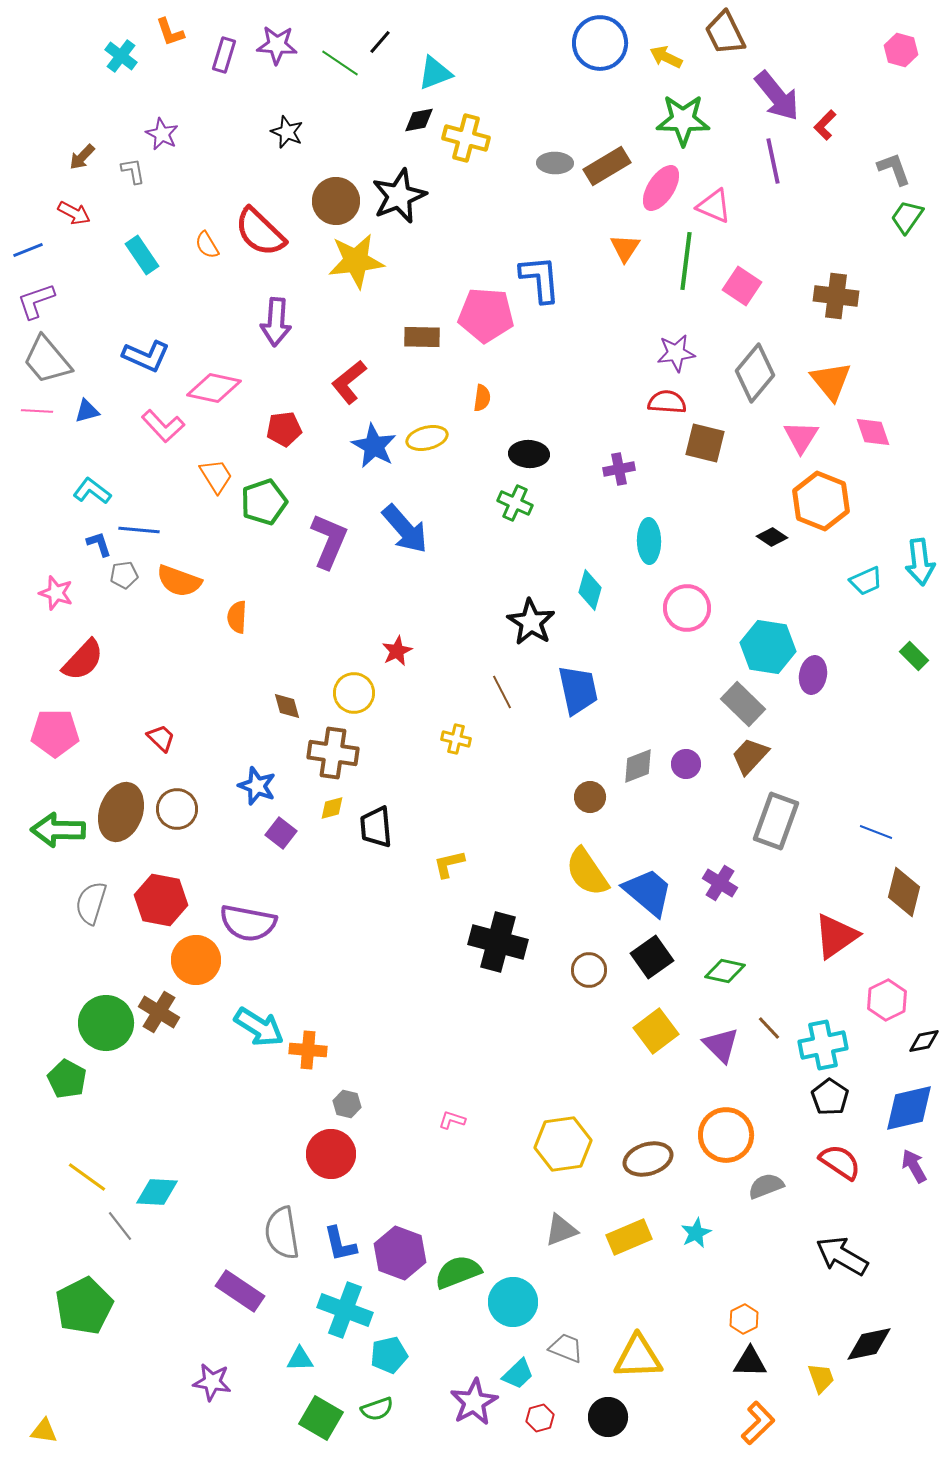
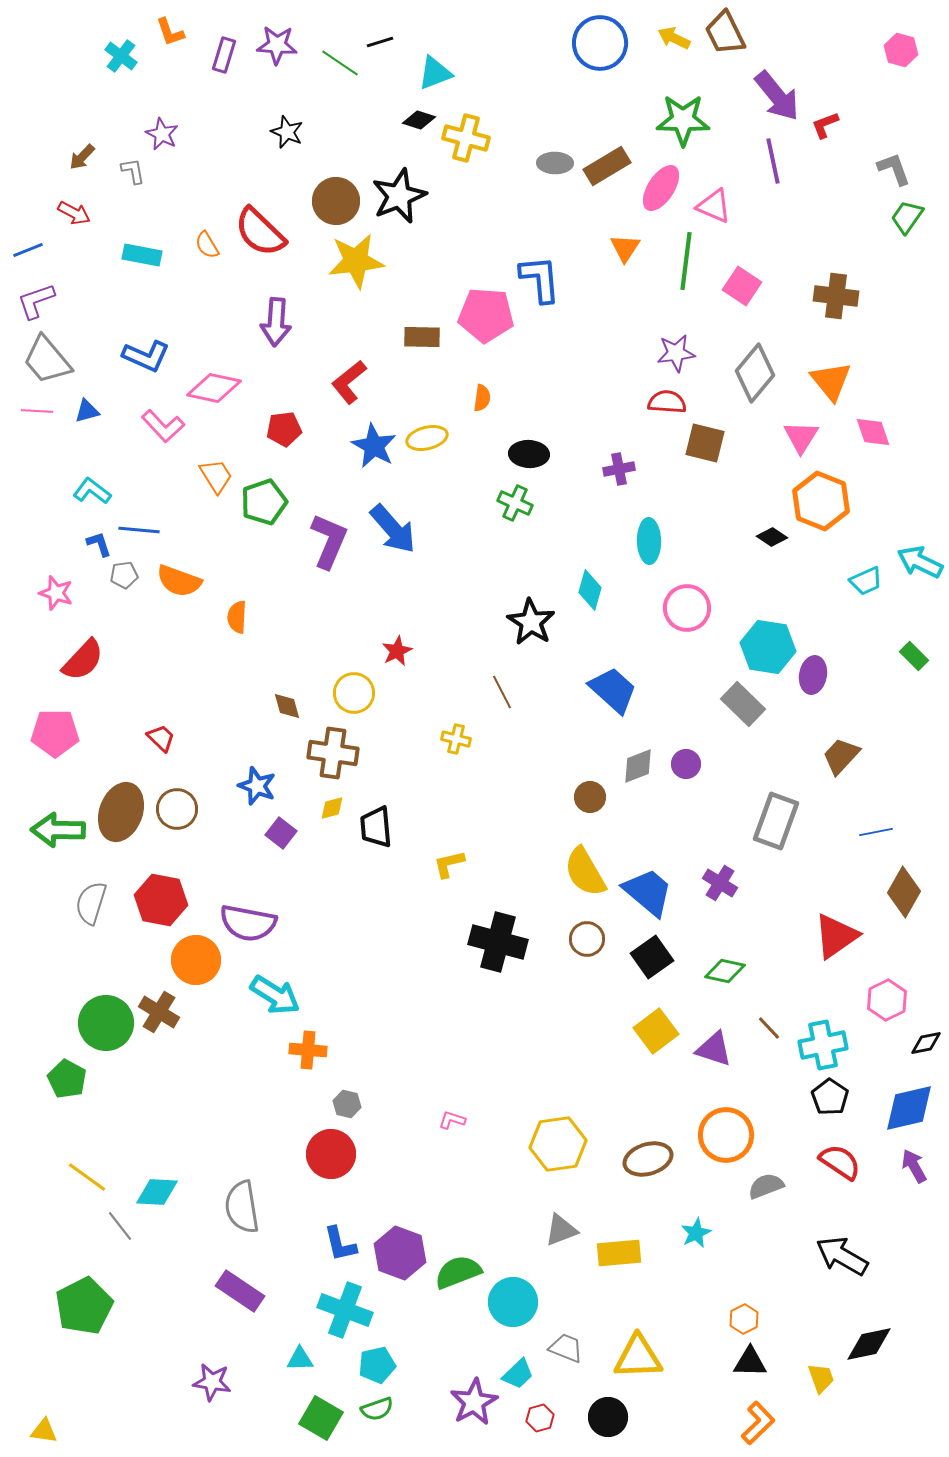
black line at (380, 42): rotated 32 degrees clockwise
yellow arrow at (666, 57): moved 8 px right, 19 px up
black diamond at (419, 120): rotated 28 degrees clockwise
red L-shape at (825, 125): rotated 24 degrees clockwise
cyan rectangle at (142, 255): rotated 45 degrees counterclockwise
blue arrow at (405, 529): moved 12 px left
cyan arrow at (920, 562): rotated 123 degrees clockwise
blue trapezoid at (578, 690): moved 35 px right; rotated 36 degrees counterclockwise
brown trapezoid at (750, 756): moved 91 px right
blue line at (876, 832): rotated 32 degrees counterclockwise
yellow semicircle at (587, 872): moved 2 px left; rotated 4 degrees clockwise
brown diamond at (904, 892): rotated 15 degrees clockwise
brown circle at (589, 970): moved 2 px left, 31 px up
cyan arrow at (259, 1027): moved 16 px right, 32 px up
black diamond at (924, 1041): moved 2 px right, 2 px down
purple triangle at (721, 1045): moved 7 px left, 4 px down; rotated 27 degrees counterclockwise
yellow hexagon at (563, 1144): moved 5 px left
gray semicircle at (282, 1233): moved 40 px left, 26 px up
yellow rectangle at (629, 1237): moved 10 px left, 16 px down; rotated 18 degrees clockwise
cyan pentagon at (389, 1355): moved 12 px left, 10 px down
